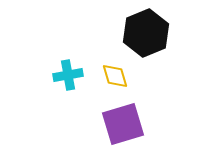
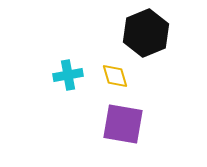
purple square: rotated 27 degrees clockwise
